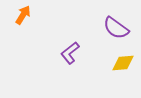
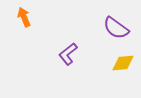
orange arrow: moved 1 px right, 2 px down; rotated 54 degrees counterclockwise
purple L-shape: moved 2 px left, 1 px down
